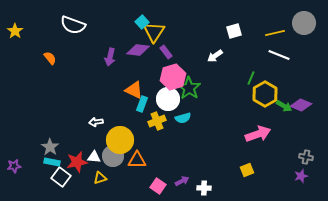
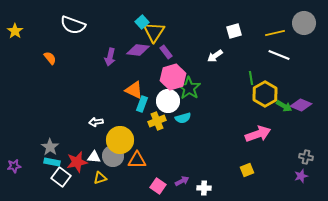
green line at (251, 78): rotated 32 degrees counterclockwise
white circle at (168, 99): moved 2 px down
